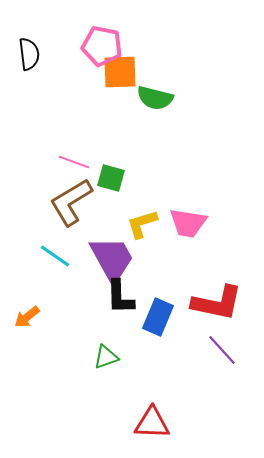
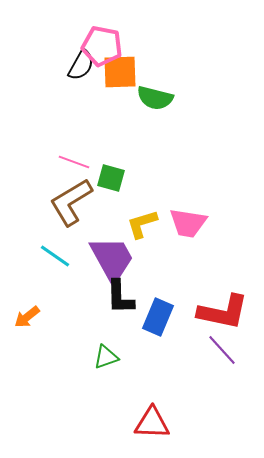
black semicircle: moved 52 px right, 11 px down; rotated 36 degrees clockwise
red L-shape: moved 6 px right, 9 px down
